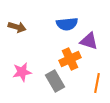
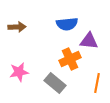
brown arrow: rotated 18 degrees counterclockwise
purple triangle: rotated 12 degrees counterclockwise
pink star: moved 3 px left
gray rectangle: moved 2 px down; rotated 20 degrees counterclockwise
